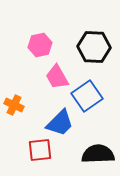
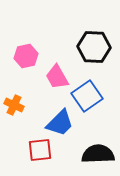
pink hexagon: moved 14 px left, 11 px down
